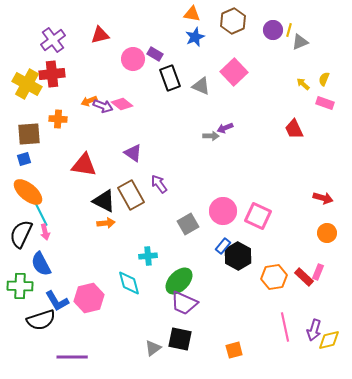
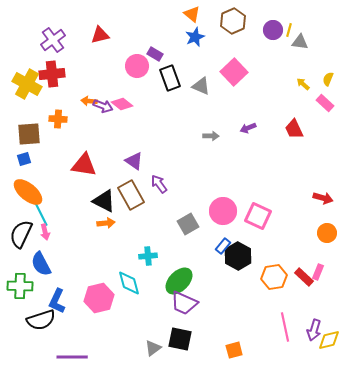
orange triangle at (192, 14): rotated 30 degrees clockwise
gray triangle at (300, 42): rotated 30 degrees clockwise
pink circle at (133, 59): moved 4 px right, 7 px down
yellow semicircle at (324, 79): moved 4 px right
orange arrow at (89, 101): rotated 28 degrees clockwise
pink rectangle at (325, 103): rotated 24 degrees clockwise
purple arrow at (225, 128): moved 23 px right
purple triangle at (133, 153): moved 1 px right, 8 px down
pink hexagon at (89, 298): moved 10 px right
blue L-shape at (57, 301): rotated 55 degrees clockwise
